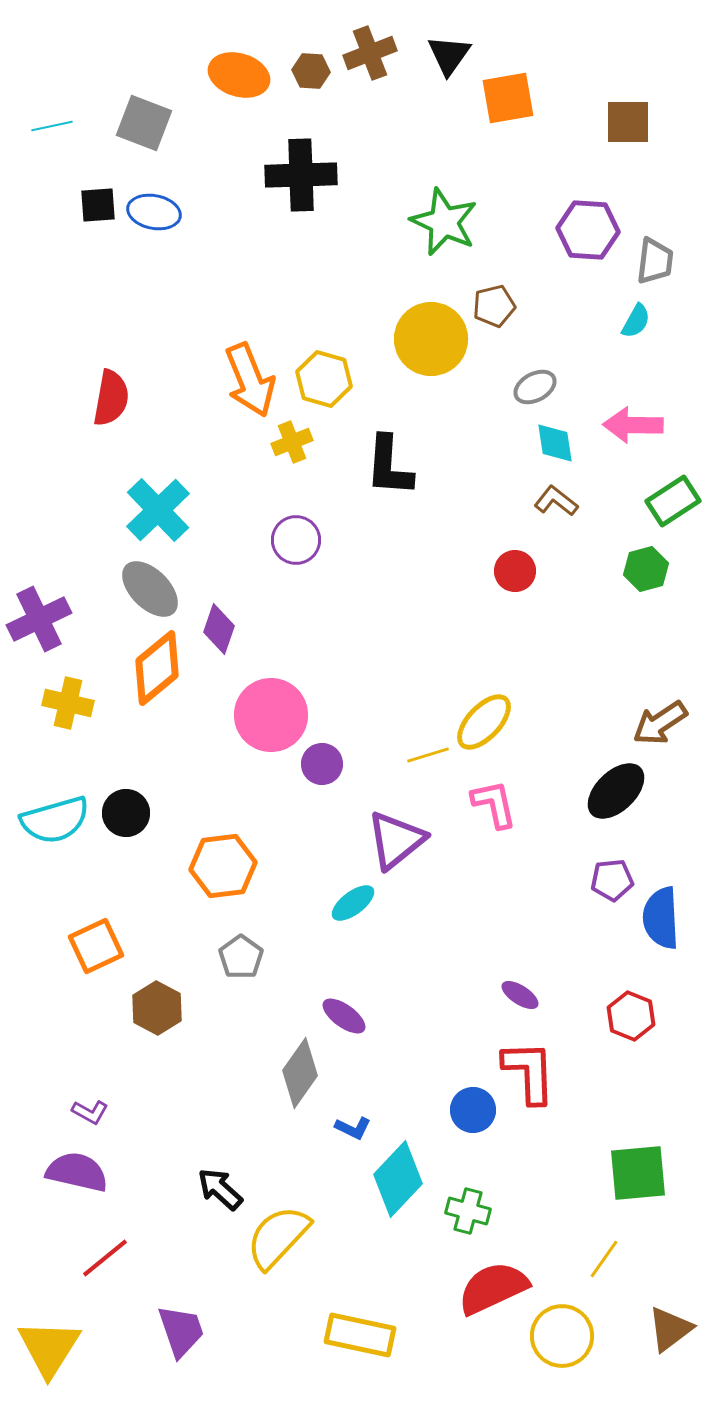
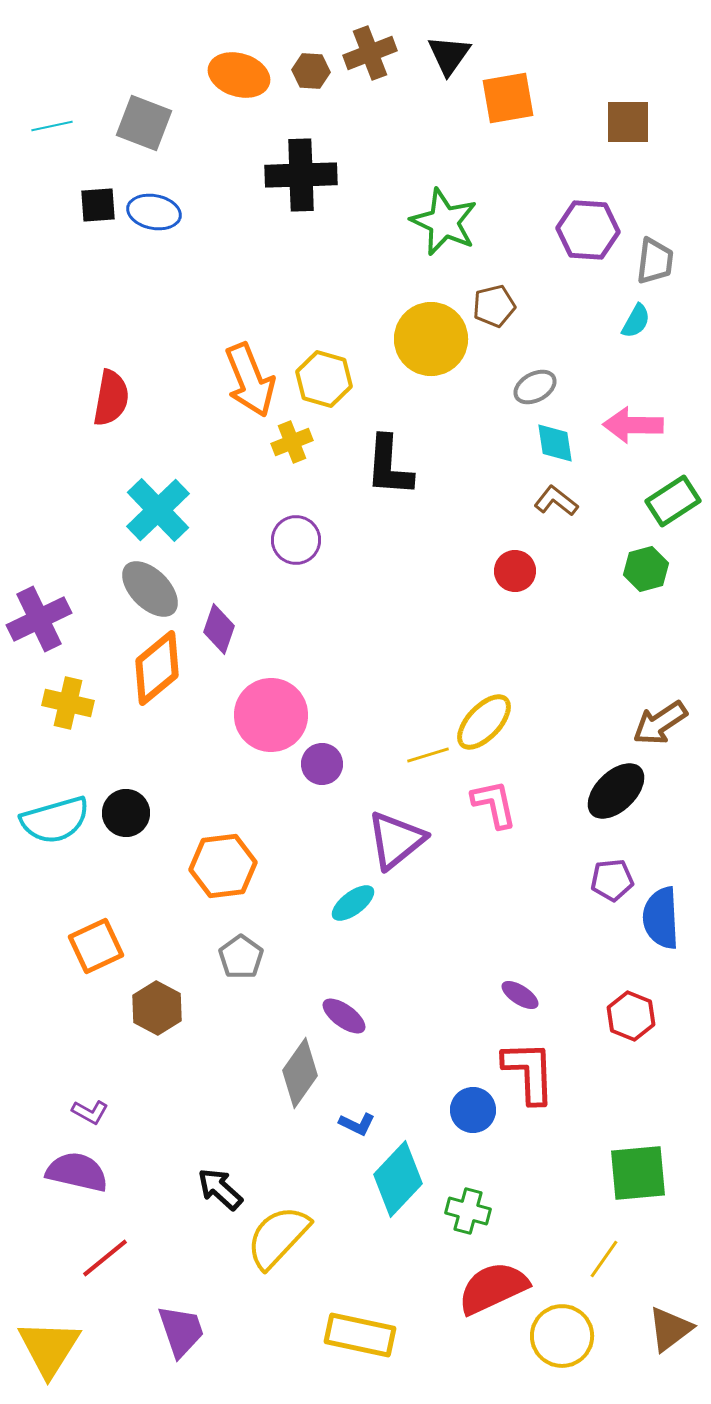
blue L-shape at (353, 1128): moved 4 px right, 4 px up
